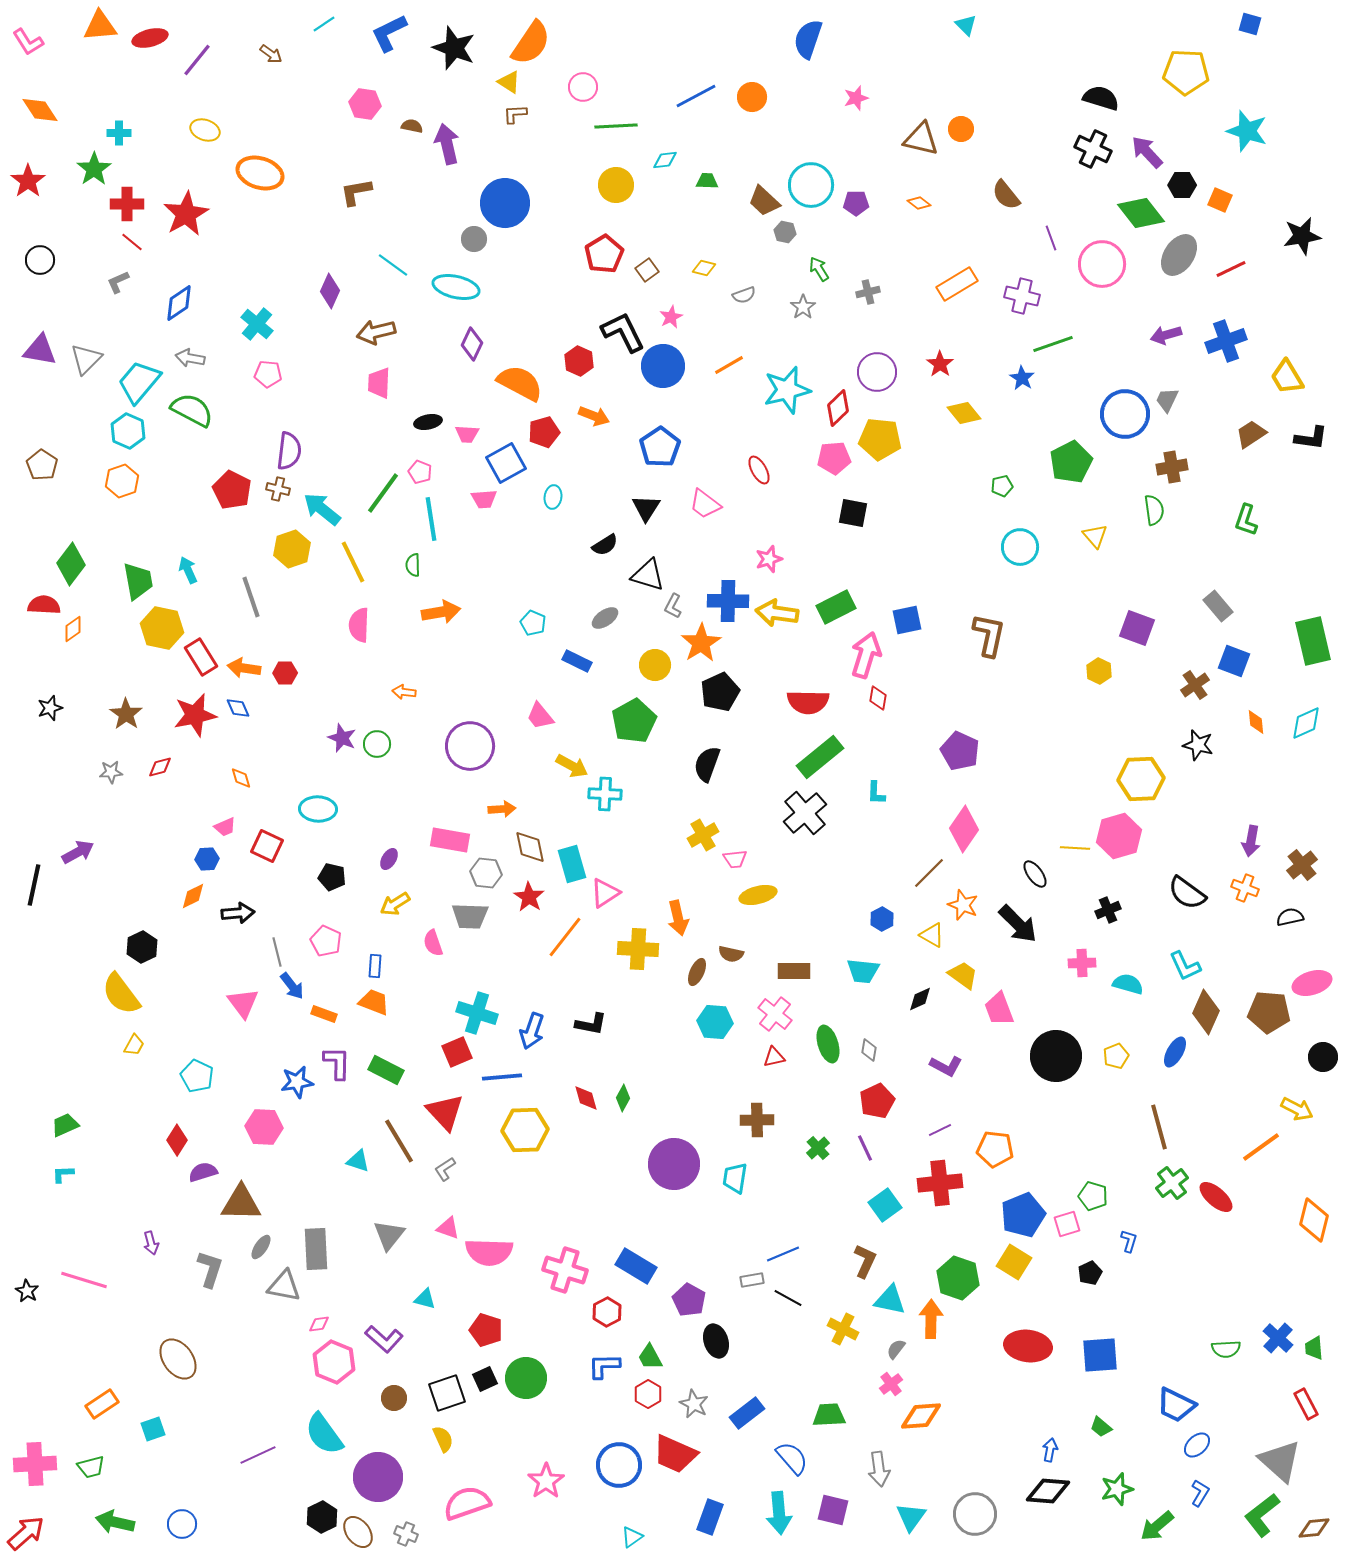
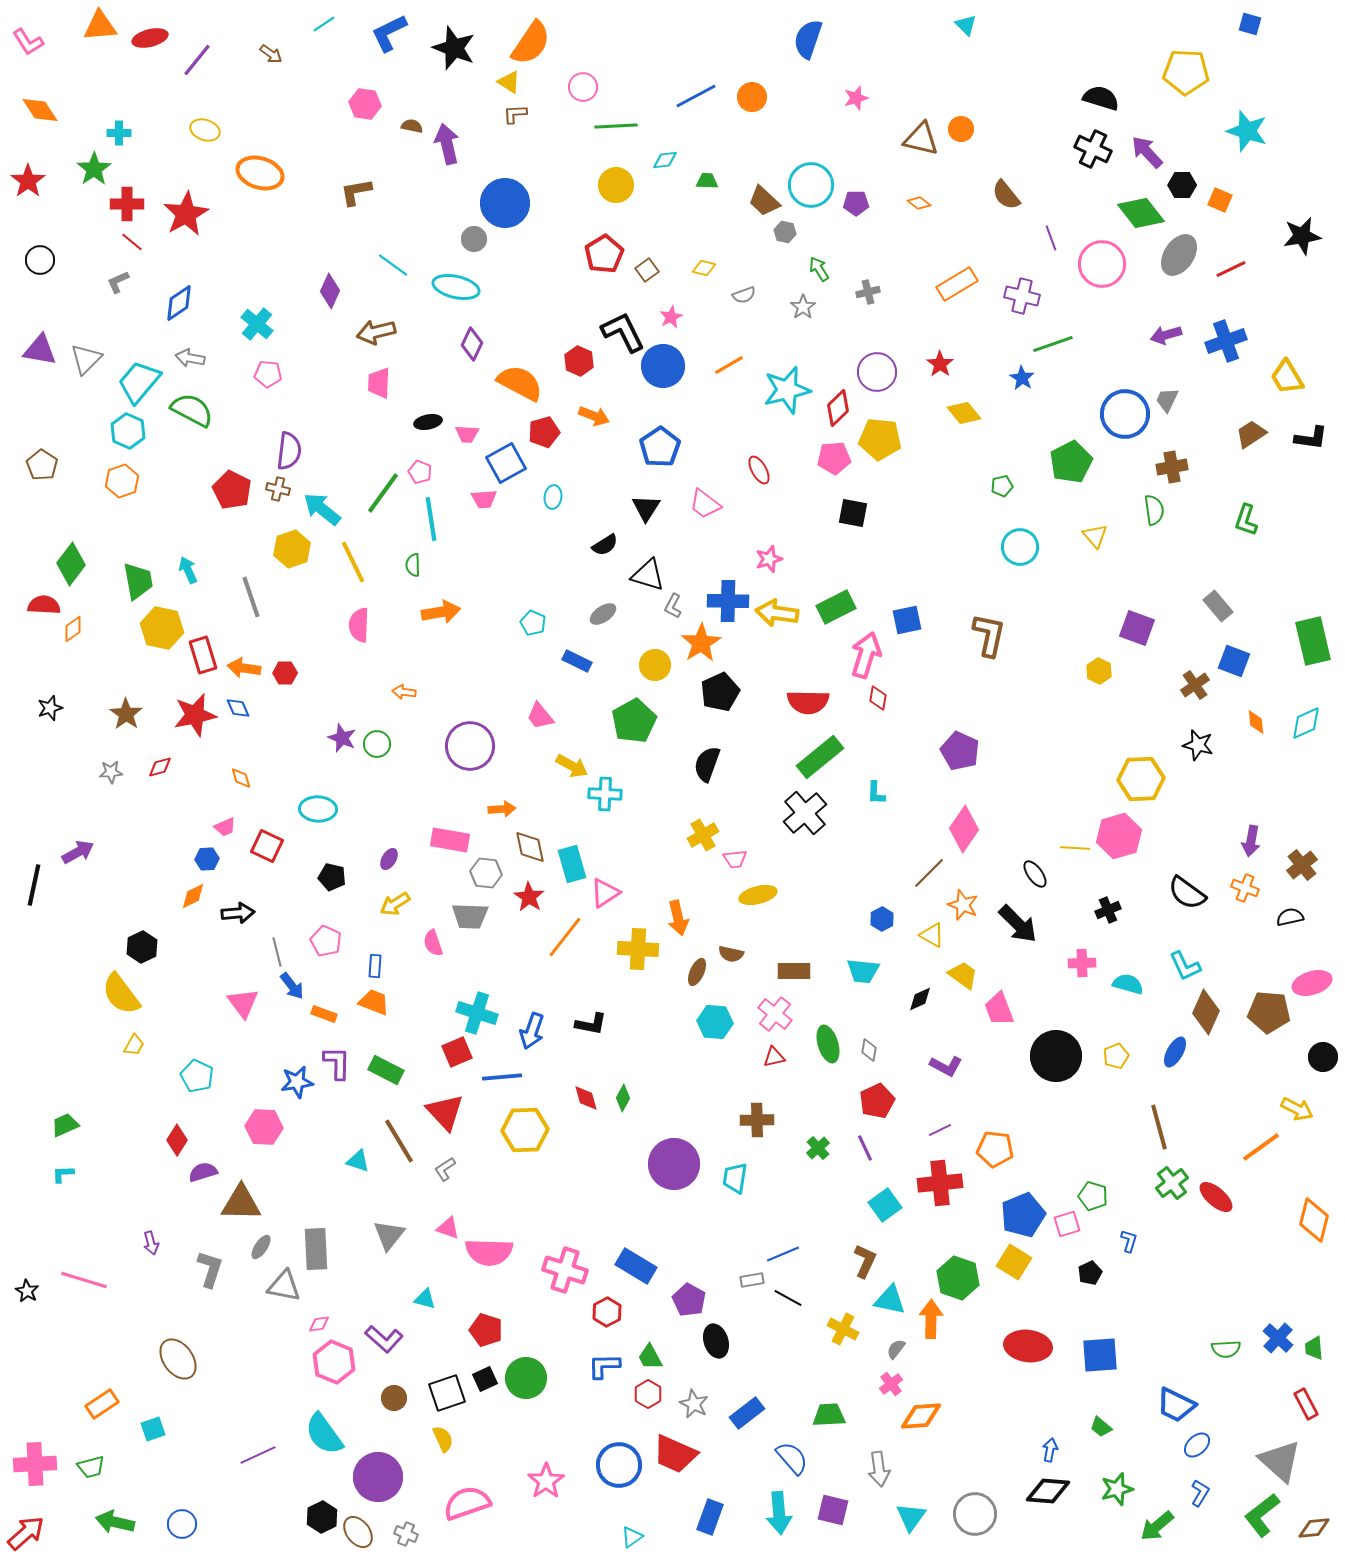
gray ellipse at (605, 618): moved 2 px left, 4 px up
red rectangle at (201, 657): moved 2 px right, 2 px up; rotated 15 degrees clockwise
